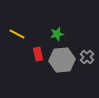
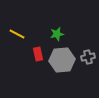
gray cross: moved 1 px right; rotated 32 degrees clockwise
